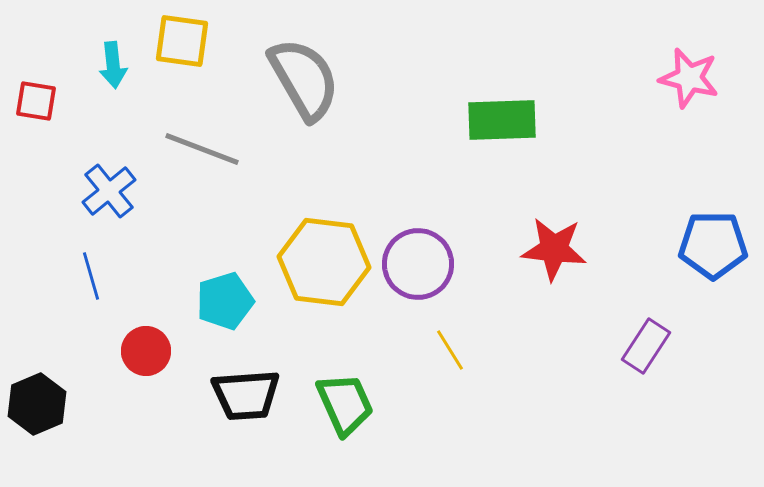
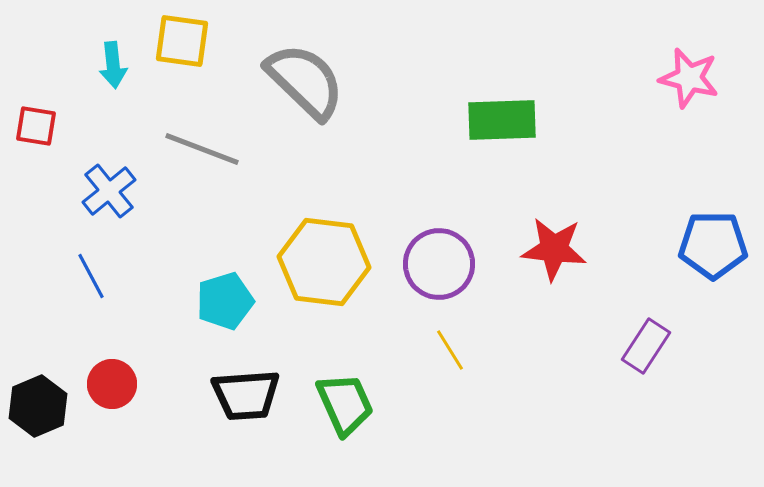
gray semicircle: moved 1 px right, 2 px down; rotated 16 degrees counterclockwise
red square: moved 25 px down
purple circle: moved 21 px right
blue line: rotated 12 degrees counterclockwise
red circle: moved 34 px left, 33 px down
black hexagon: moved 1 px right, 2 px down
